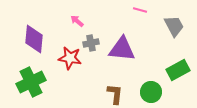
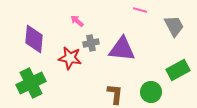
green cross: moved 1 px down
